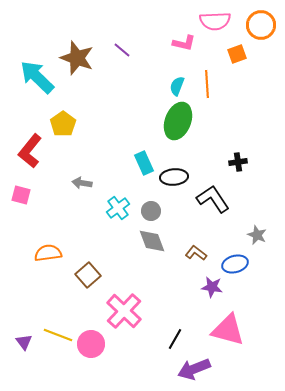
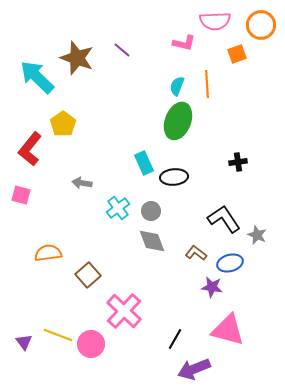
red L-shape: moved 2 px up
black L-shape: moved 11 px right, 20 px down
blue ellipse: moved 5 px left, 1 px up
